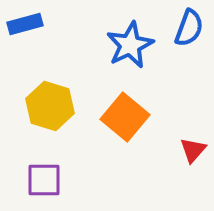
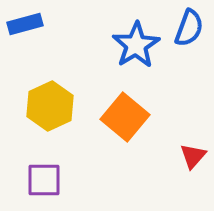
blue star: moved 6 px right; rotated 6 degrees counterclockwise
yellow hexagon: rotated 18 degrees clockwise
red triangle: moved 6 px down
